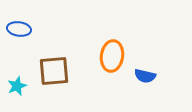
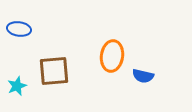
blue semicircle: moved 2 px left
